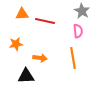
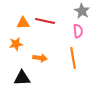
orange triangle: moved 1 px right, 9 px down
black triangle: moved 4 px left, 2 px down
